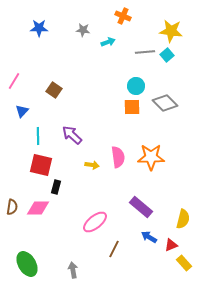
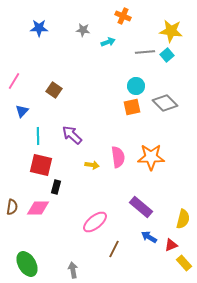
orange square: rotated 12 degrees counterclockwise
